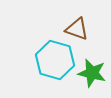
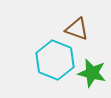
cyan hexagon: rotated 6 degrees clockwise
